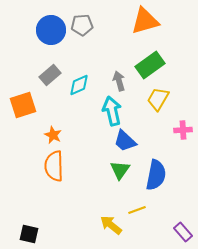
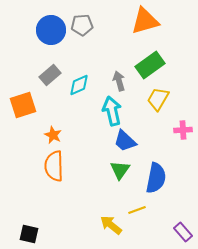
blue semicircle: moved 3 px down
